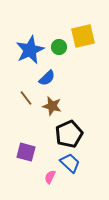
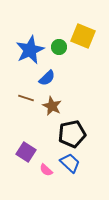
yellow square: rotated 35 degrees clockwise
brown line: rotated 35 degrees counterclockwise
brown star: rotated 12 degrees clockwise
black pentagon: moved 3 px right; rotated 12 degrees clockwise
purple square: rotated 18 degrees clockwise
pink semicircle: moved 4 px left, 7 px up; rotated 72 degrees counterclockwise
